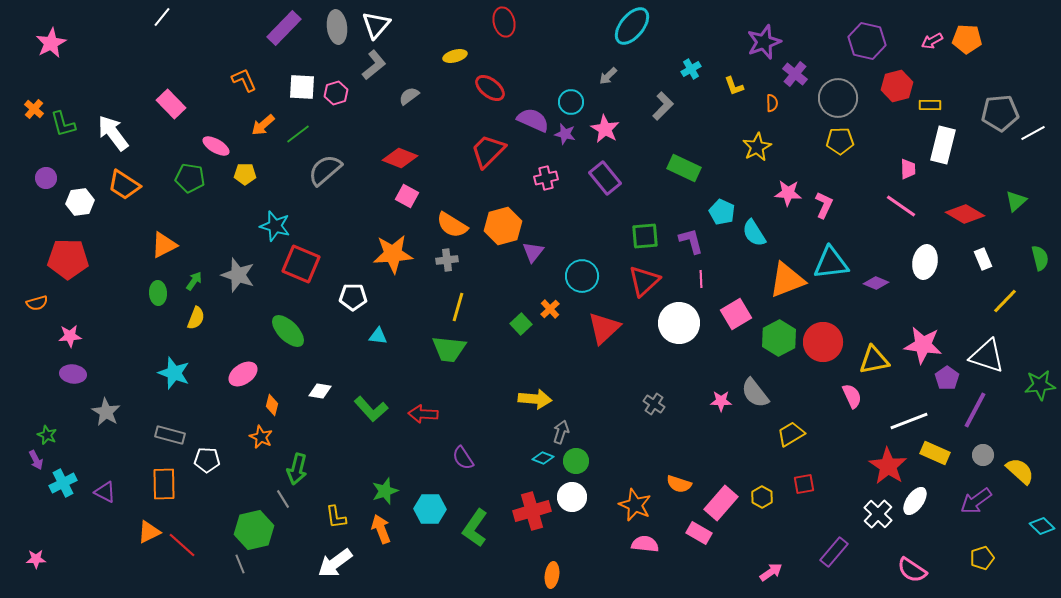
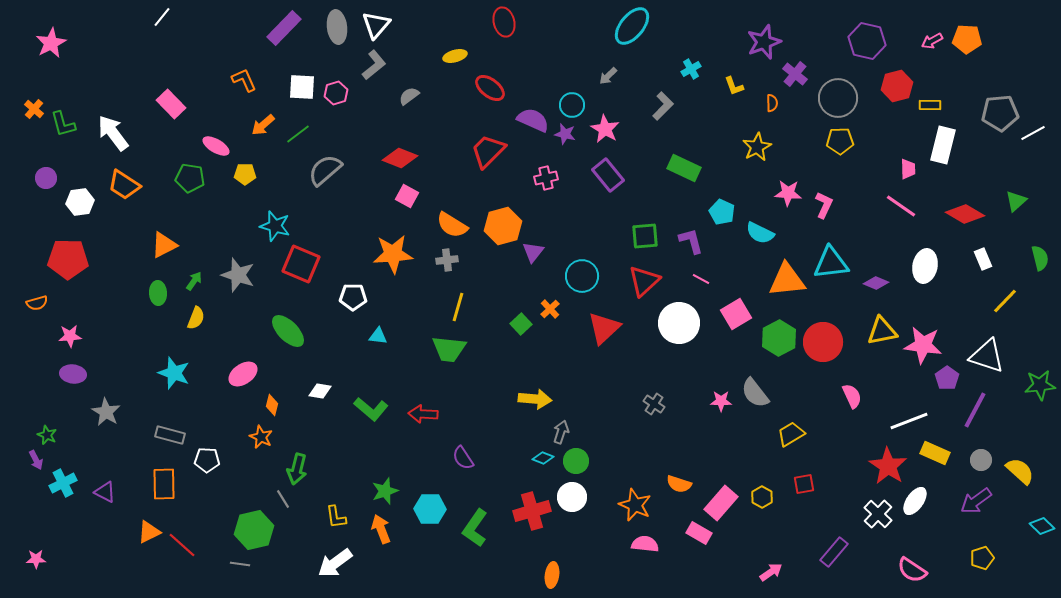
cyan circle at (571, 102): moved 1 px right, 3 px down
purple rectangle at (605, 178): moved 3 px right, 3 px up
cyan semicircle at (754, 233): moved 6 px right; rotated 32 degrees counterclockwise
white ellipse at (925, 262): moved 4 px down
pink line at (701, 279): rotated 60 degrees counterclockwise
orange triangle at (787, 280): rotated 15 degrees clockwise
yellow triangle at (874, 360): moved 8 px right, 29 px up
green L-shape at (371, 409): rotated 8 degrees counterclockwise
gray circle at (983, 455): moved 2 px left, 5 px down
gray line at (240, 564): rotated 60 degrees counterclockwise
